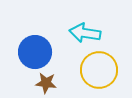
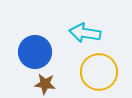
yellow circle: moved 2 px down
brown star: moved 1 px left, 1 px down
